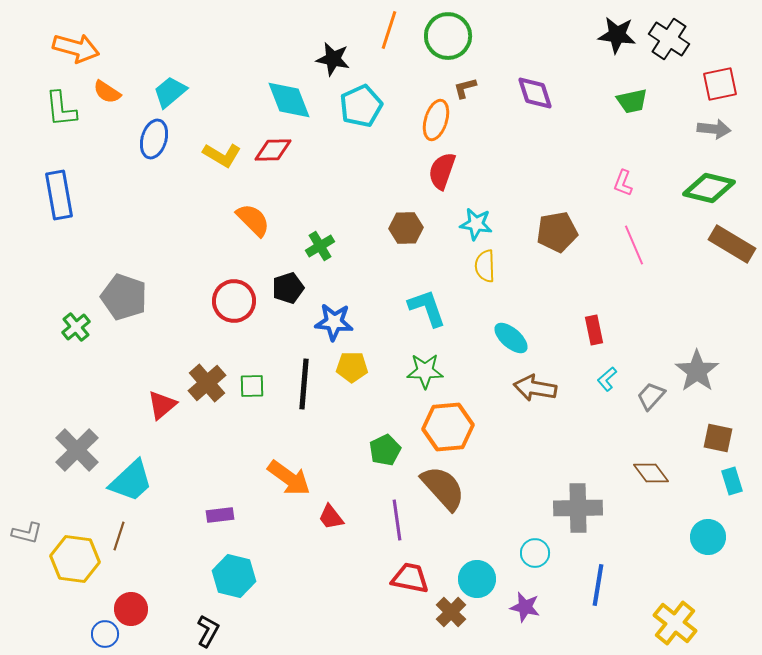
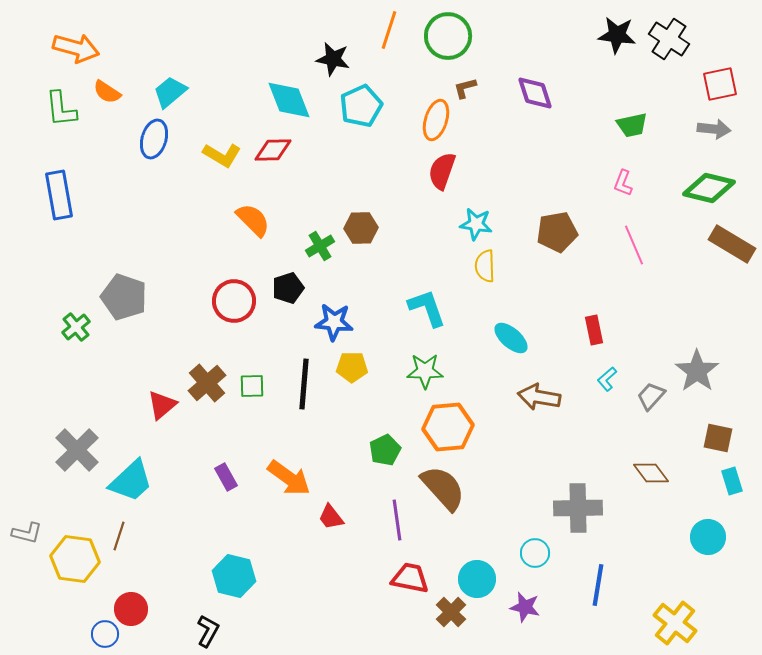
green trapezoid at (632, 101): moved 24 px down
brown hexagon at (406, 228): moved 45 px left
brown arrow at (535, 388): moved 4 px right, 9 px down
purple rectangle at (220, 515): moved 6 px right, 38 px up; rotated 68 degrees clockwise
